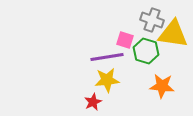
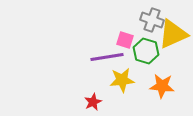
yellow triangle: rotated 32 degrees counterclockwise
yellow star: moved 15 px right
